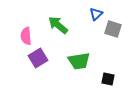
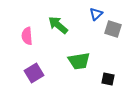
pink semicircle: moved 1 px right
purple square: moved 4 px left, 15 px down
